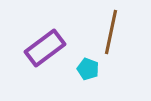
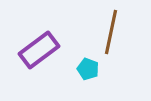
purple rectangle: moved 6 px left, 2 px down
